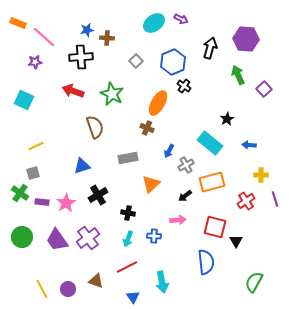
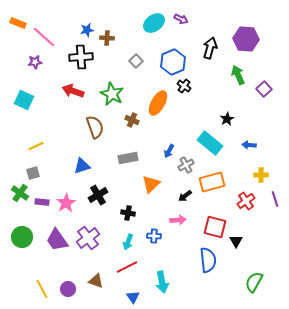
brown cross at (147, 128): moved 15 px left, 8 px up
cyan arrow at (128, 239): moved 3 px down
blue semicircle at (206, 262): moved 2 px right, 2 px up
